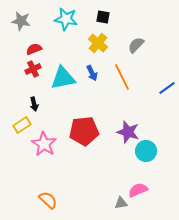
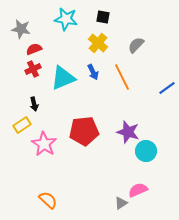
gray star: moved 8 px down
blue arrow: moved 1 px right, 1 px up
cyan triangle: rotated 12 degrees counterclockwise
gray triangle: rotated 24 degrees counterclockwise
